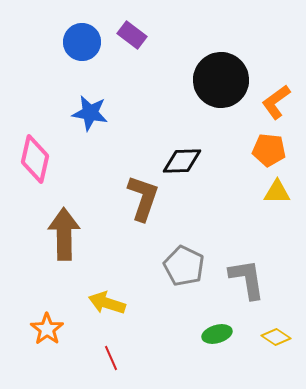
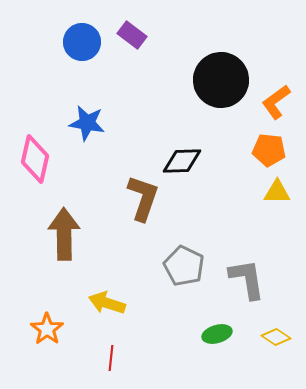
blue star: moved 3 px left, 10 px down
red line: rotated 30 degrees clockwise
